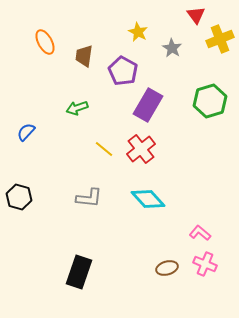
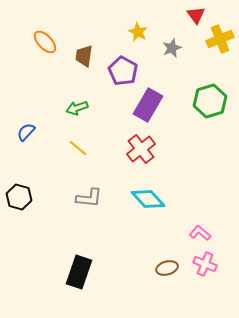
orange ellipse: rotated 15 degrees counterclockwise
gray star: rotated 18 degrees clockwise
yellow line: moved 26 px left, 1 px up
